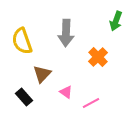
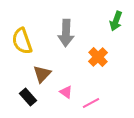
black rectangle: moved 4 px right
